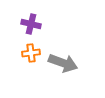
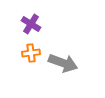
purple cross: rotated 18 degrees clockwise
